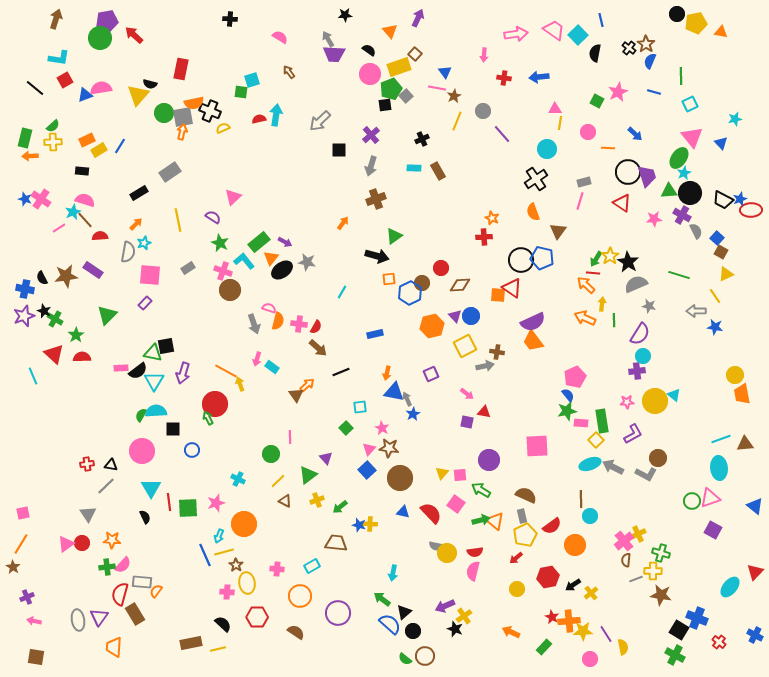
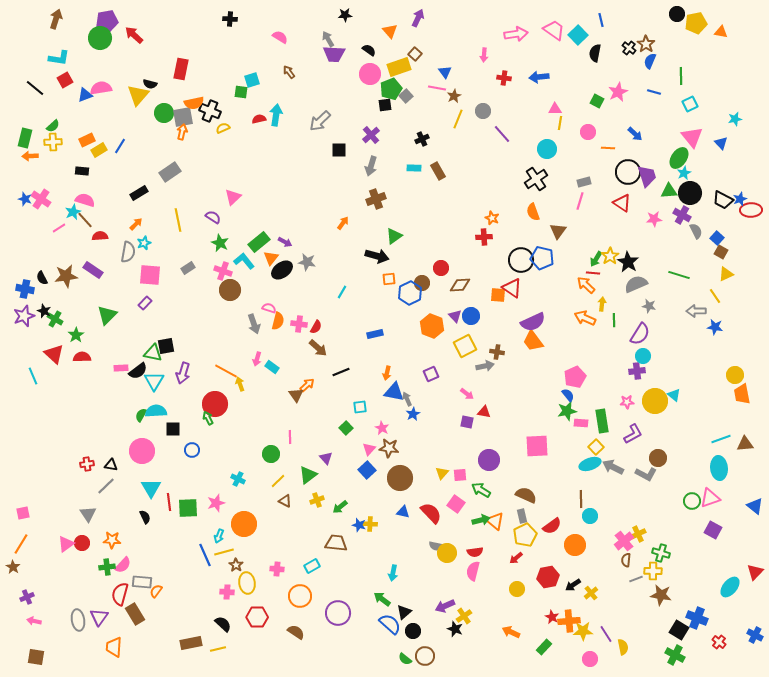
yellow line at (457, 121): moved 1 px right, 2 px up
orange hexagon at (432, 326): rotated 25 degrees counterclockwise
yellow square at (596, 440): moved 7 px down
